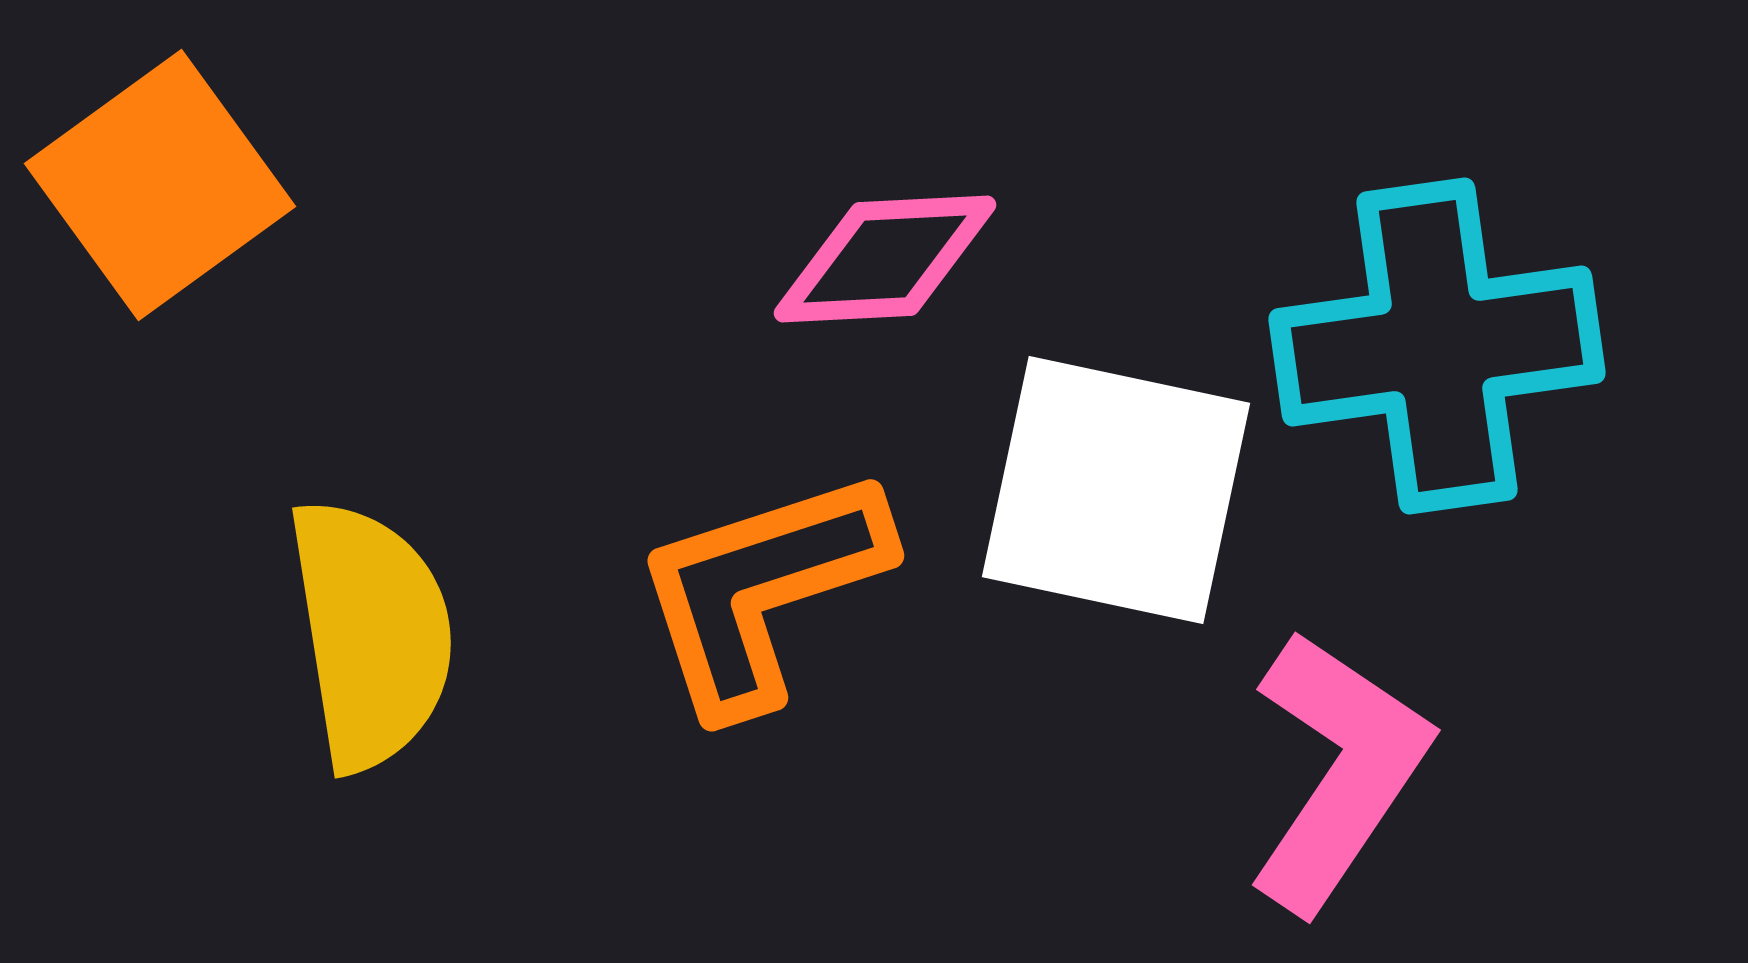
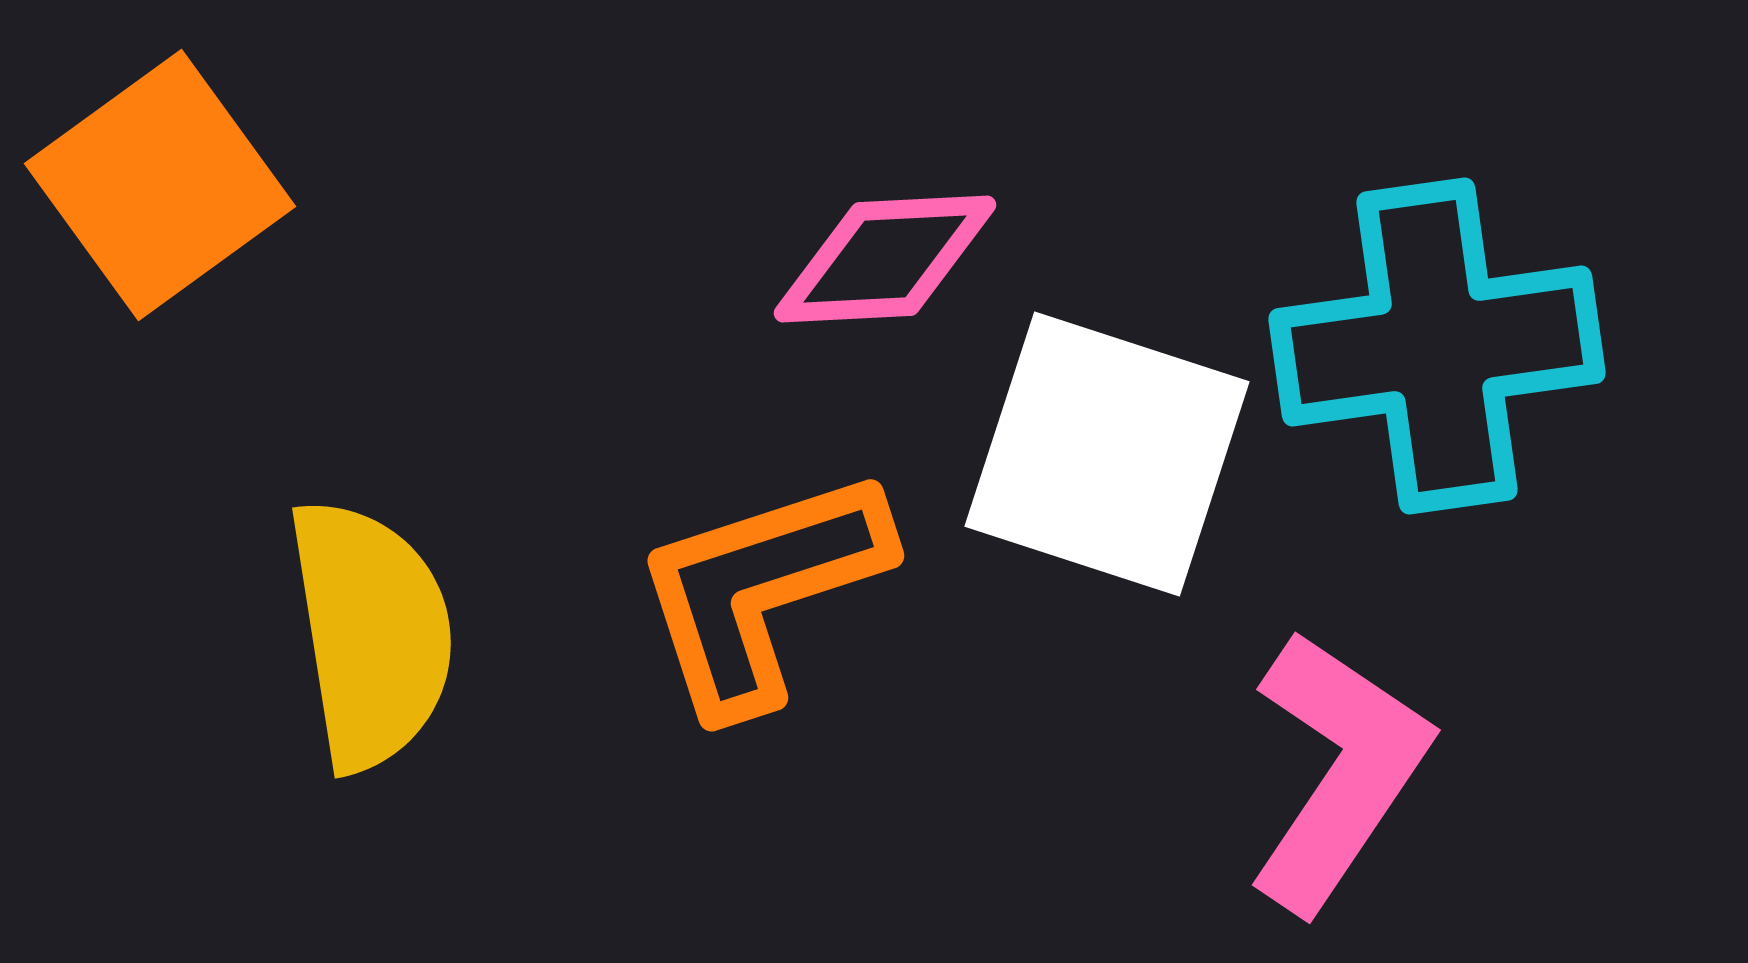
white square: moved 9 px left, 36 px up; rotated 6 degrees clockwise
